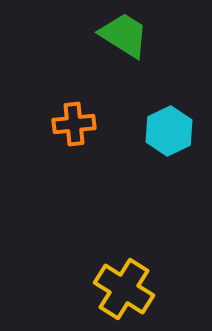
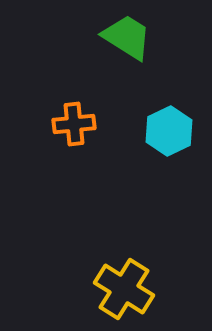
green trapezoid: moved 3 px right, 2 px down
